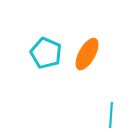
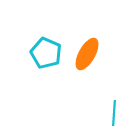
cyan line: moved 3 px right, 2 px up
